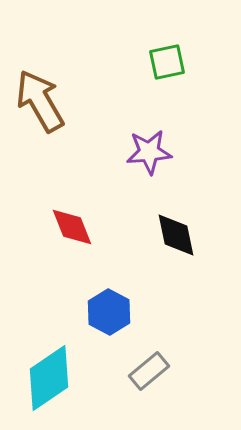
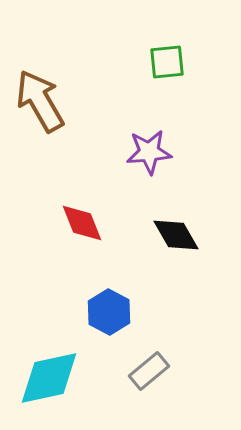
green square: rotated 6 degrees clockwise
red diamond: moved 10 px right, 4 px up
black diamond: rotated 18 degrees counterclockwise
cyan diamond: rotated 22 degrees clockwise
